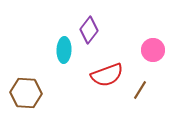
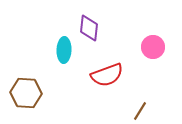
purple diamond: moved 2 px up; rotated 32 degrees counterclockwise
pink circle: moved 3 px up
brown line: moved 21 px down
